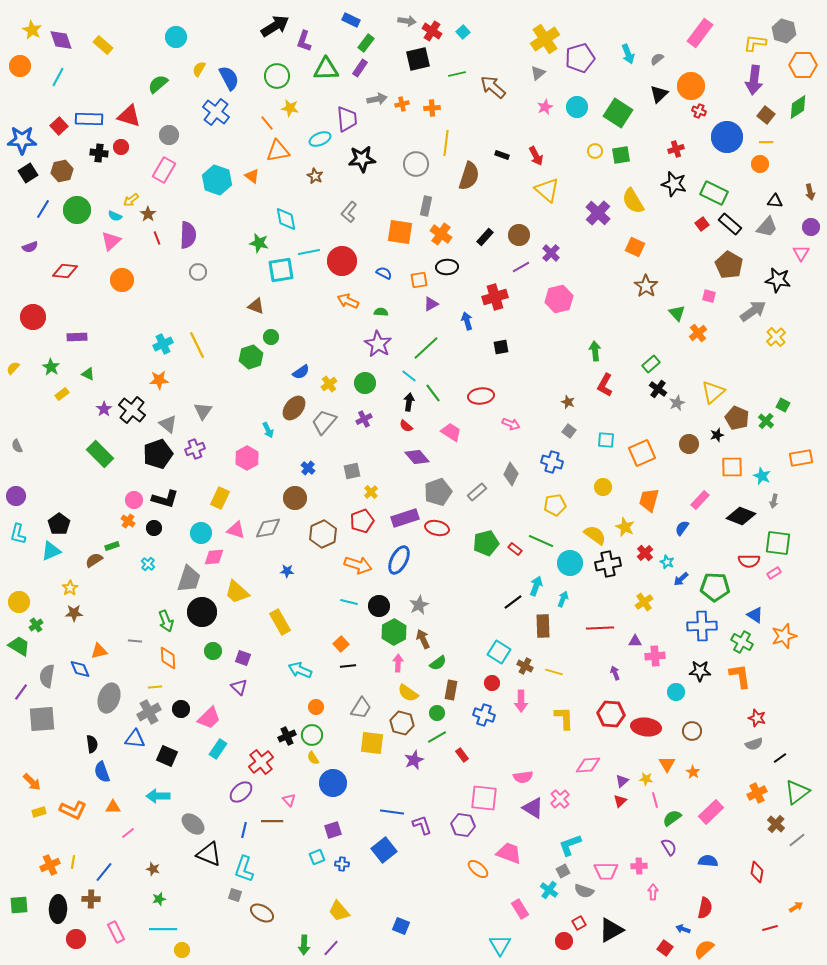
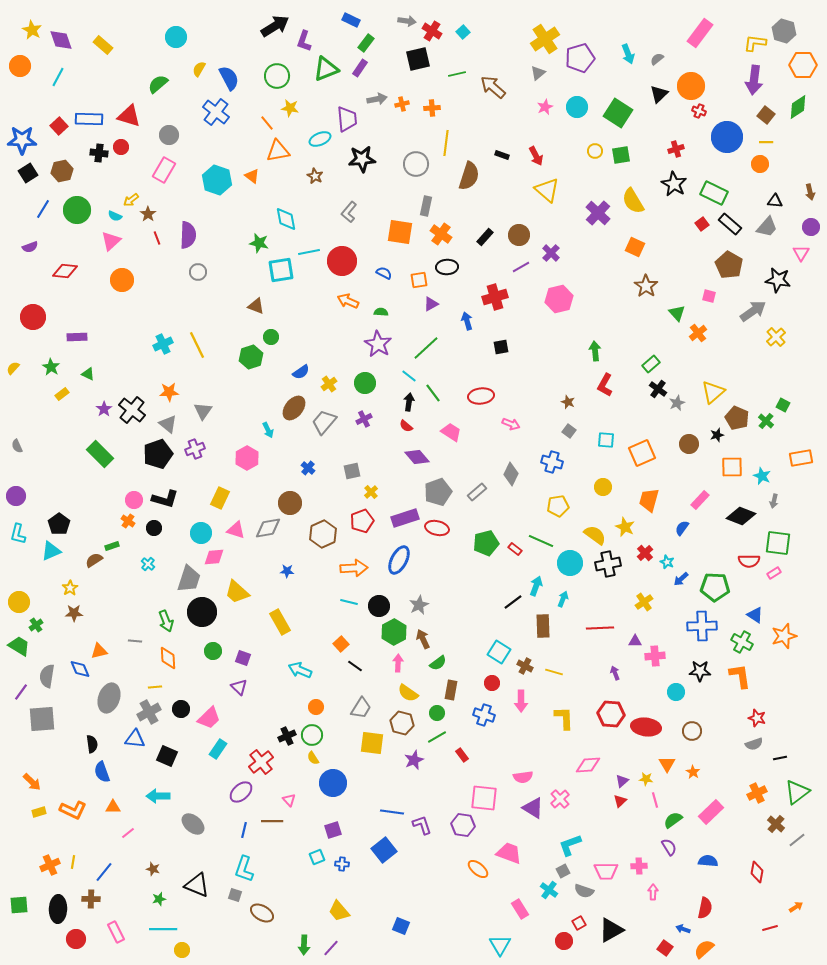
green triangle at (326, 69): rotated 20 degrees counterclockwise
black star at (674, 184): rotated 15 degrees clockwise
orange star at (159, 380): moved 10 px right, 12 px down
brown circle at (295, 498): moved 5 px left, 5 px down
yellow pentagon at (555, 505): moved 3 px right, 1 px down
orange arrow at (358, 565): moved 4 px left, 3 px down; rotated 20 degrees counterclockwise
black line at (348, 666): moved 7 px right; rotated 42 degrees clockwise
black line at (780, 758): rotated 24 degrees clockwise
green semicircle at (672, 818): moved 1 px right, 2 px down
black triangle at (209, 854): moved 12 px left, 31 px down
